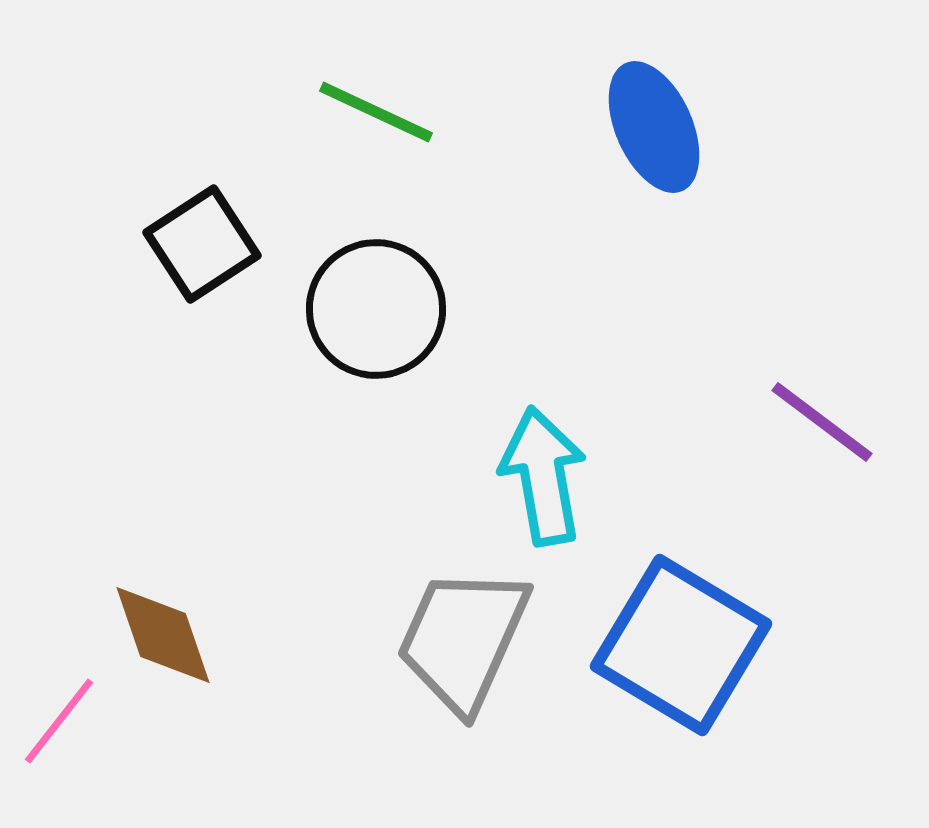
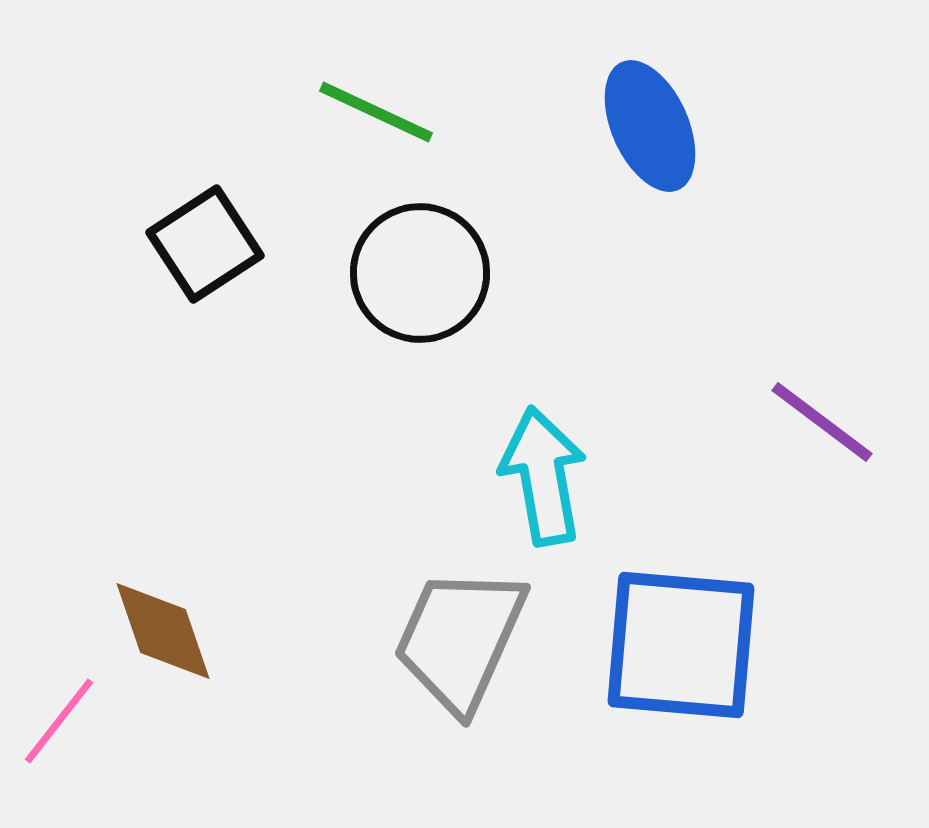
blue ellipse: moved 4 px left, 1 px up
black square: moved 3 px right
black circle: moved 44 px right, 36 px up
brown diamond: moved 4 px up
gray trapezoid: moved 3 px left
blue square: rotated 26 degrees counterclockwise
